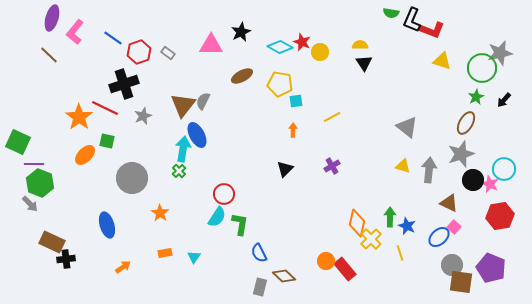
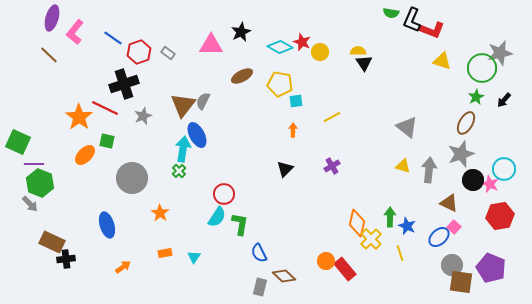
yellow semicircle at (360, 45): moved 2 px left, 6 px down
